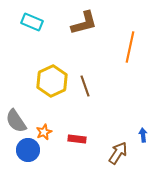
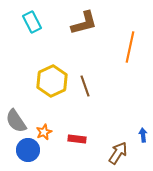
cyan rectangle: rotated 40 degrees clockwise
